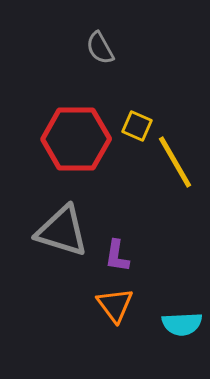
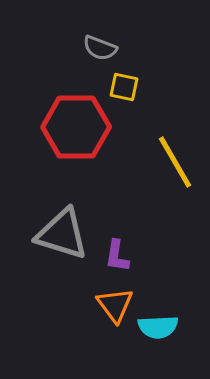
gray semicircle: rotated 40 degrees counterclockwise
yellow square: moved 13 px left, 39 px up; rotated 12 degrees counterclockwise
red hexagon: moved 12 px up
gray triangle: moved 3 px down
cyan semicircle: moved 24 px left, 3 px down
